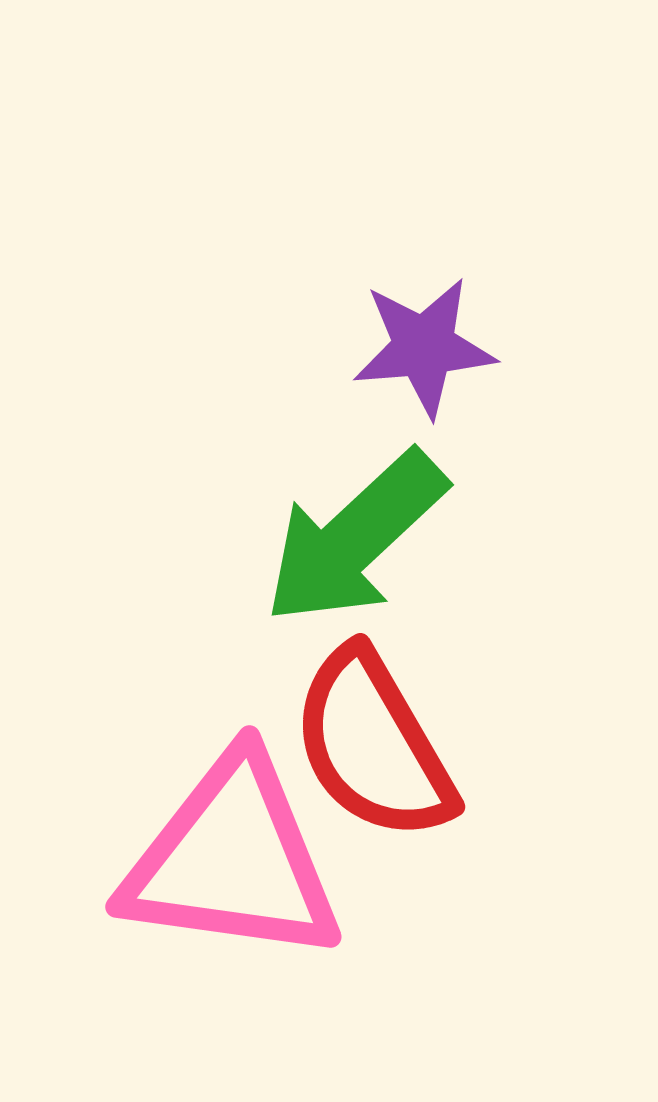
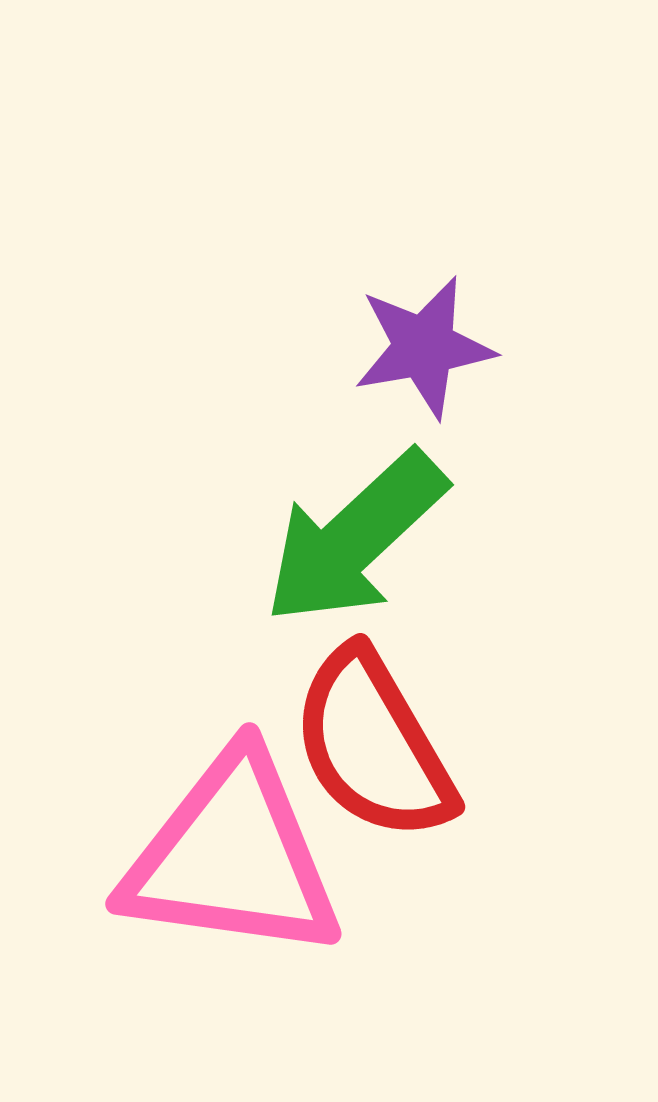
purple star: rotated 5 degrees counterclockwise
pink triangle: moved 3 px up
